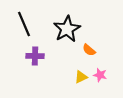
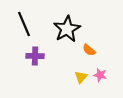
yellow triangle: rotated 24 degrees counterclockwise
